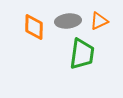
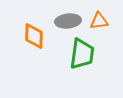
orange triangle: rotated 18 degrees clockwise
orange diamond: moved 9 px down
